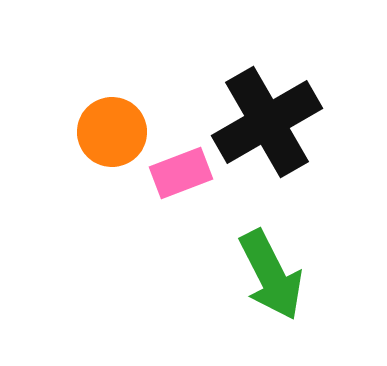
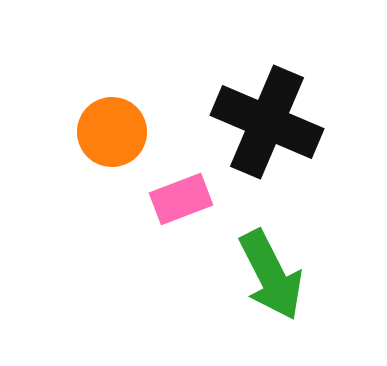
black cross: rotated 37 degrees counterclockwise
pink rectangle: moved 26 px down
